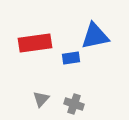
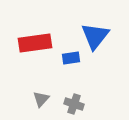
blue triangle: rotated 40 degrees counterclockwise
